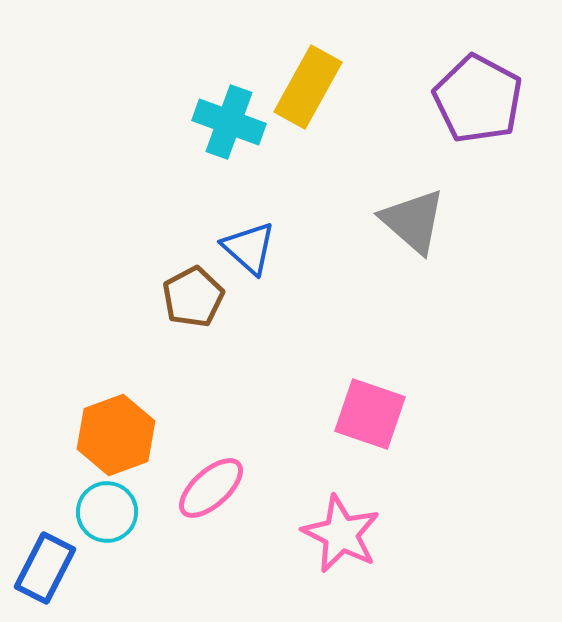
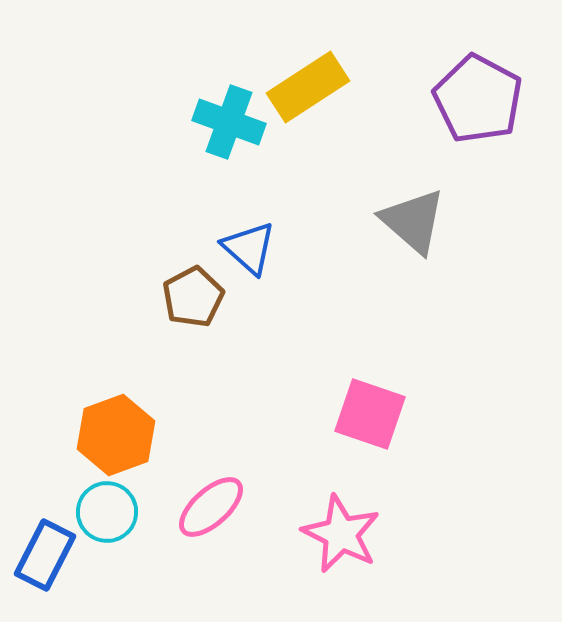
yellow rectangle: rotated 28 degrees clockwise
pink ellipse: moved 19 px down
blue rectangle: moved 13 px up
